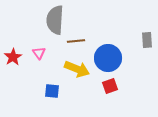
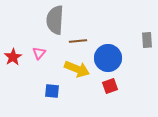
brown line: moved 2 px right
pink triangle: rotated 16 degrees clockwise
